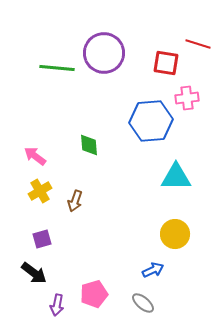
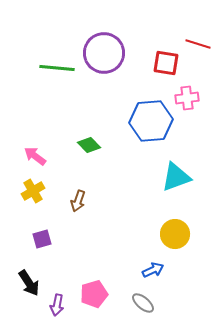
green diamond: rotated 40 degrees counterclockwise
cyan triangle: rotated 20 degrees counterclockwise
yellow cross: moved 7 px left
brown arrow: moved 3 px right
black arrow: moved 5 px left, 10 px down; rotated 20 degrees clockwise
